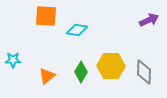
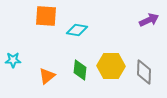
green diamond: moved 1 px left, 2 px up; rotated 25 degrees counterclockwise
